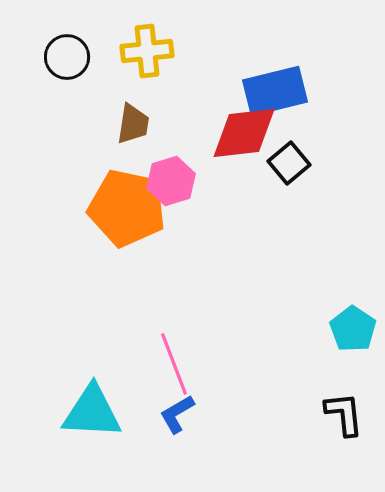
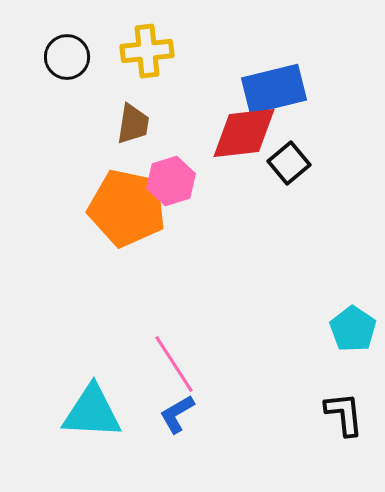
blue rectangle: moved 1 px left, 2 px up
pink line: rotated 12 degrees counterclockwise
